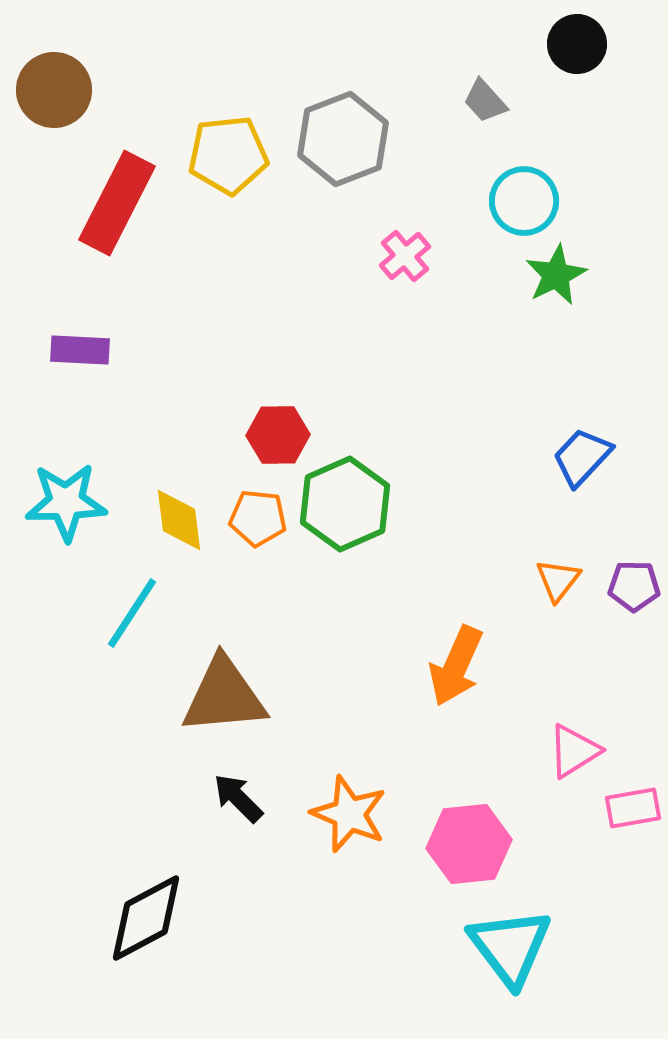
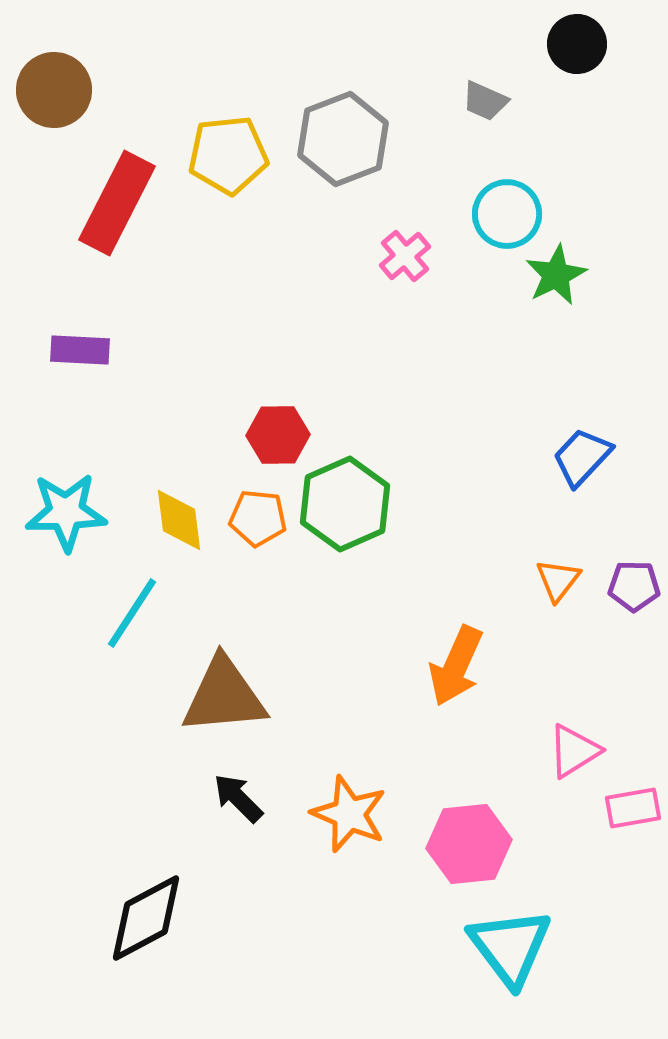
gray trapezoid: rotated 24 degrees counterclockwise
cyan circle: moved 17 px left, 13 px down
cyan star: moved 10 px down
